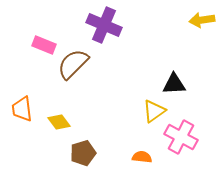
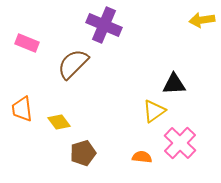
pink rectangle: moved 17 px left, 2 px up
pink cross: moved 1 px left, 6 px down; rotated 16 degrees clockwise
